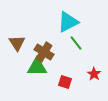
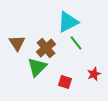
brown cross: moved 2 px right, 4 px up; rotated 18 degrees clockwise
green triangle: rotated 45 degrees counterclockwise
red star: rotated 16 degrees clockwise
